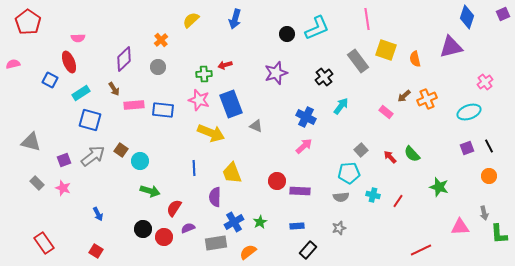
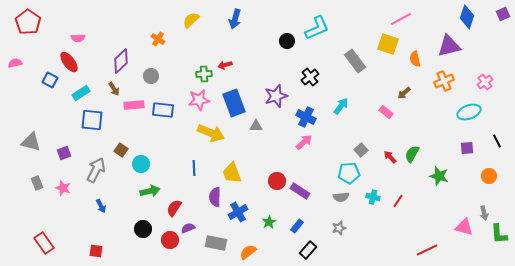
pink line at (367, 19): moved 34 px right; rotated 70 degrees clockwise
black circle at (287, 34): moved 7 px down
orange cross at (161, 40): moved 3 px left, 1 px up; rotated 16 degrees counterclockwise
purple triangle at (451, 47): moved 2 px left, 1 px up
yellow square at (386, 50): moved 2 px right, 6 px up
purple diamond at (124, 59): moved 3 px left, 2 px down
gray rectangle at (358, 61): moved 3 px left
red ellipse at (69, 62): rotated 15 degrees counterclockwise
pink semicircle at (13, 64): moved 2 px right, 1 px up
gray circle at (158, 67): moved 7 px left, 9 px down
purple star at (276, 73): moved 23 px down
black cross at (324, 77): moved 14 px left
brown arrow at (404, 96): moved 3 px up
orange cross at (427, 99): moved 17 px right, 18 px up
pink star at (199, 100): rotated 25 degrees counterclockwise
blue rectangle at (231, 104): moved 3 px right, 1 px up
blue square at (90, 120): moved 2 px right; rotated 10 degrees counterclockwise
gray triangle at (256, 126): rotated 24 degrees counterclockwise
pink arrow at (304, 146): moved 4 px up
black line at (489, 146): moved 8 px right, 5 px up
purple square at (467, 148): rotated 16 degrees clockwise
green semicircle at (412, 154): rotated 72 degrees clockwise
gray arrow at (93, 156): moved 3 px right, 14 px down; rotated 25 degrees counterclockwise
purple square at (64, 160): moved 7 px up
cyan circle at (140, 161): moved 1 px right, 3 px down
gray rectangle at (37, 183): rotated 24 degrees clockwise
green star at (439, 187): moved 11 px up
green arrow at (150, 191): rotated 30 degrees counterclockwise
purple rectangle at (300, 191): rotated 30 degrees clockwise
cyan cross at (373, 195): moved 2 px down
blue arrow at (98, 214): moved 3 px right, 8 px up
blue cross at (234, 222): moved 4 px right, 10 px up
green star at (260, 222): moved 9 px right
blue rectangle at (297, 226): rotated 48 degrees counterclockwise
pink triangle at (460, 227): moved 4 px right; rotated 18 degrees clockwise
red circle at (164, 237): moved 6 px right, 3 px down
gray rectangle at (216, 243): rotated 20 degrees clockwise
red line at (421, 250): moved 6 px right
red square at (96, 251): rotated 24 degrees counterclockwise
